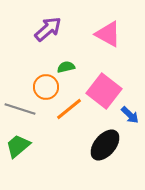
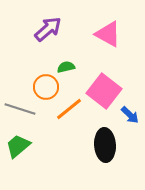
black ellipse: rotated 44 degrees counterclockwise
